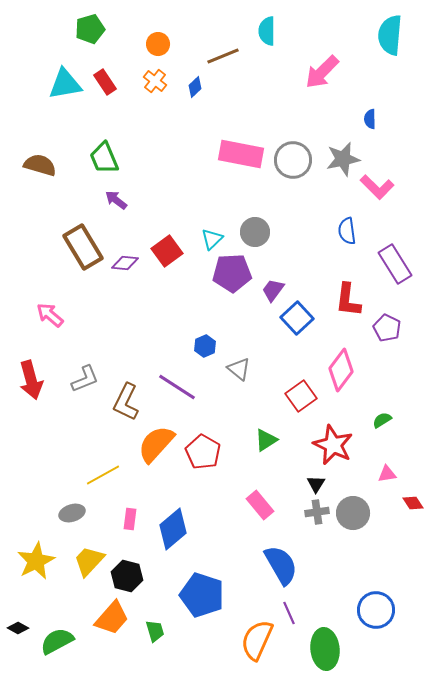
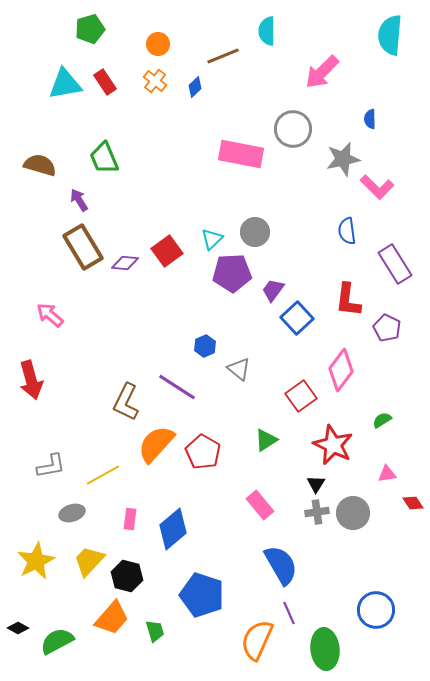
gray circle at (293, 160): moved 31 px up
purple arrow at (116, 200): moved 37 px left; rotated 20 degrees clockwise
gray L-shape at (85, 379): moved 34 px left, 87 px down; rotated 12 degrees clockwise
